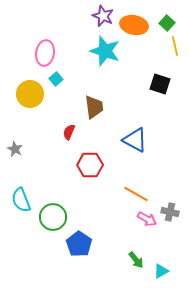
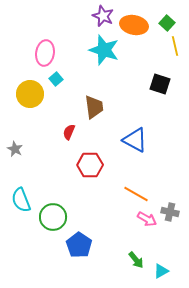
cyan star: moved 1 px left, 1 px up
blue pentagon: moved 1 px down
